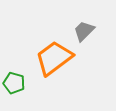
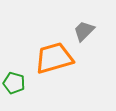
orange trapezoid: rotated 21 degrees clockwise
